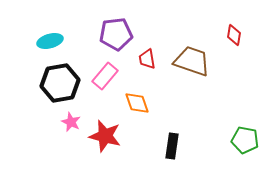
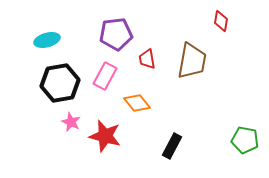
red diamond: moved 13 px left, 14 px up
cyan ellipse: moved 3 px left, 1 px up
brown trapezoid: rotated 81 degrees clockwise
pink rectangle: rotated 12 degrees counterclockwise
orange diamond: rotated 20 degrees counterclockwise
black rectangle: rotated 20 degrees clockwise
